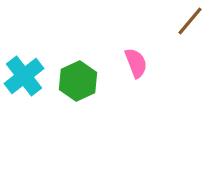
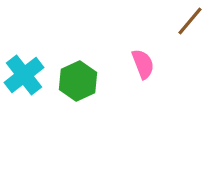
pink semicircle: moved 7 px right, 1 px down
cyan cross: moved 1 px up
